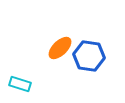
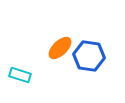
cyan rectangle: moved 9 px up
